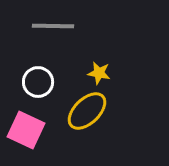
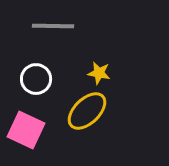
white circle: moved 2 px left, 3 px up
